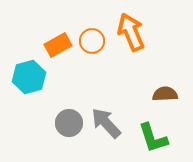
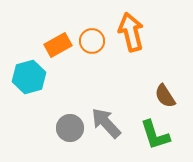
orange arrow: rotated 9 degrees clockwise
brown semicircle: moved 2 px down; rotated 120 degrees counterclockwise
gray circle: moved 1 px right, 5 px down
green L-shape: moved 2 px right, 3 px up
